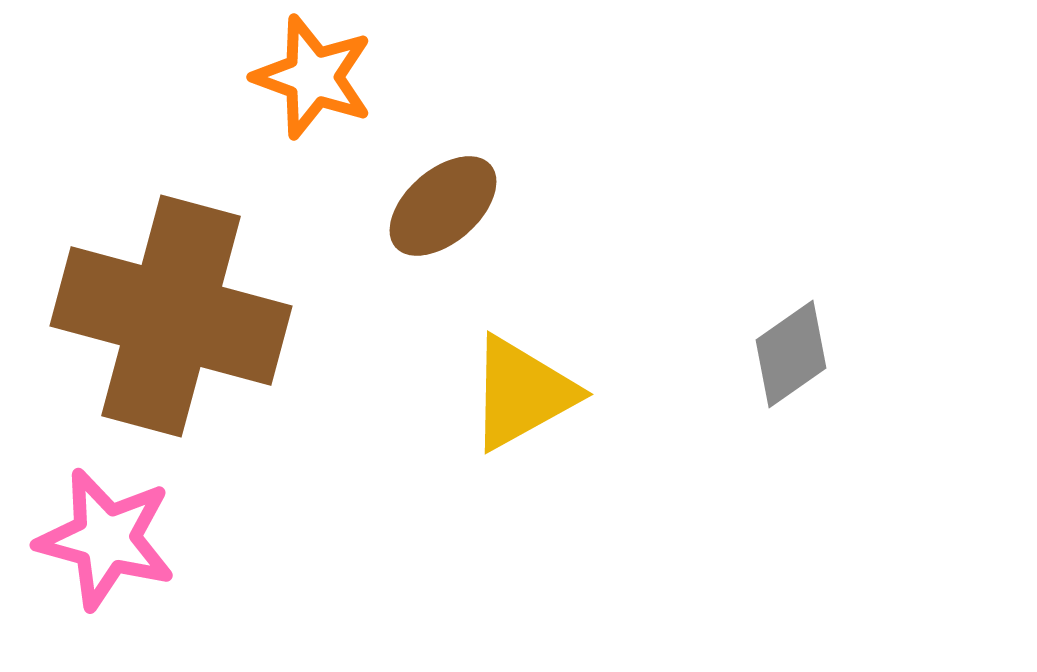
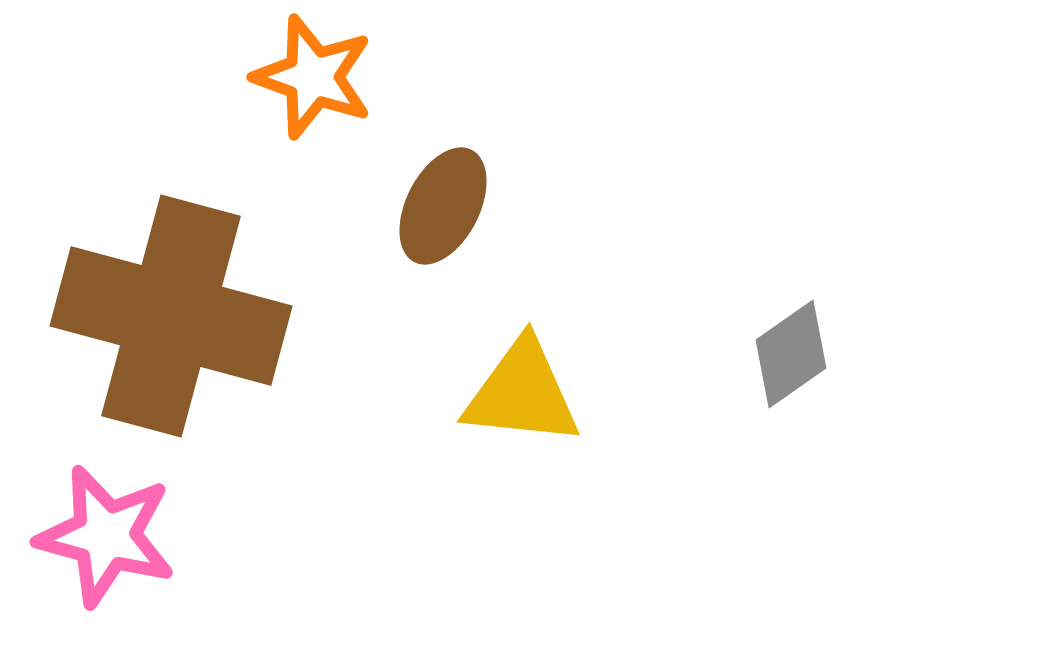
brown ellipse: rotated 22 degrees counterclockwise
yellow triangle: rotated 35 degrees clockwise
pink star: moved 3 px up
